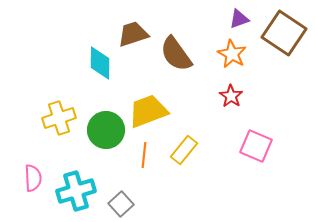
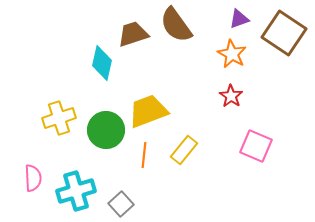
brown semicircle: moved 29 px up
cyan diamond: moved 2 px right; rotated 12 degrees clockwise
